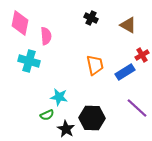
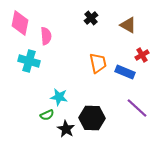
black cross: rotated 24 degrees clockwise
orange trapezoid: moved 3 px right, 2 px up
blue rectangle: rotated 54 degrees clockwise
